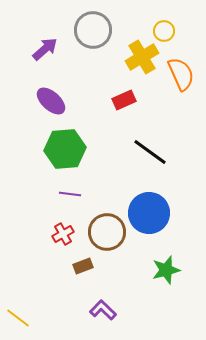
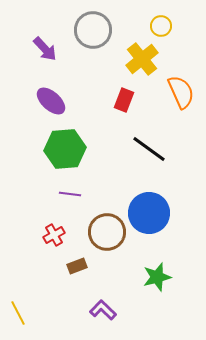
yellow circle: moved 3 px left, 5 px up
purple arrow: rotated 88 degrees clockwise
yellow cross: moved 2 px down; rotated 8 degrees counterclockwise
orange semicircle: moved 18 px down
red rectangle: rotated 45 degrees counterclockwise
black line: moved 1 px left, 3 px up
red cross: moved 9 px left, 1 px down
brown rectangle: moved 6 px left
green star: moved 9 px left, 7 px down
yellow line: moved 5 px up; rotated 25 degrees clockwise
